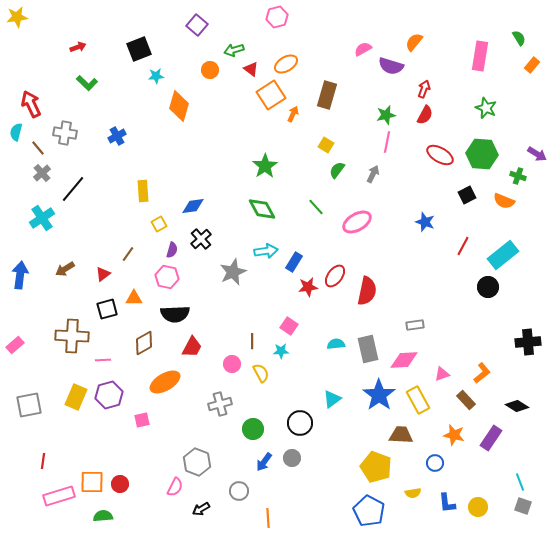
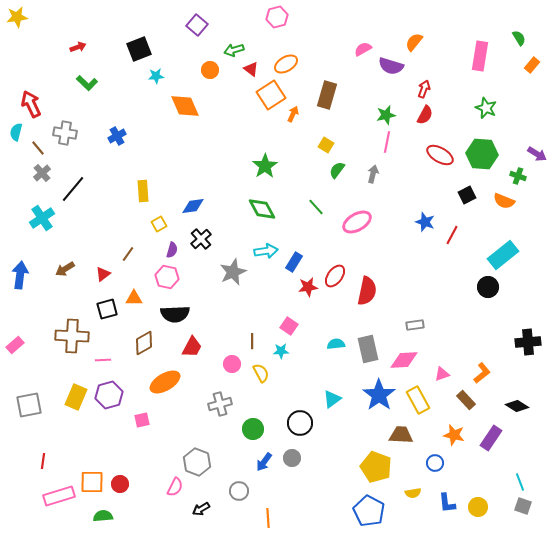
orange diamond at (179, 106): moved 6 px right; rotated 40 degrees counterclockwise
gray arrow at (373, 174): rotated 12 degrees counterclockwise
red line at (463, 246): moved 11 px left, 11 px up
